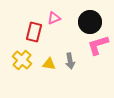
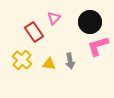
pink triangle: rotated 24 degrees counterclockwise
red rectangle: rotated 48 degrees counterclockwise
pink L-shape: moved 1 px down
